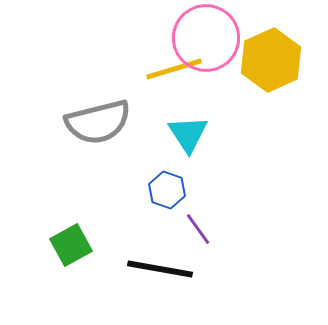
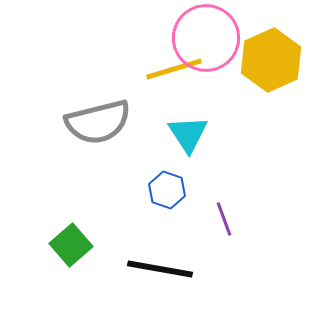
purple line: moved 26 px right, 10 px up; rotated 16 degrees clockwise
green square: rotated 12 degrees counterclockwise
